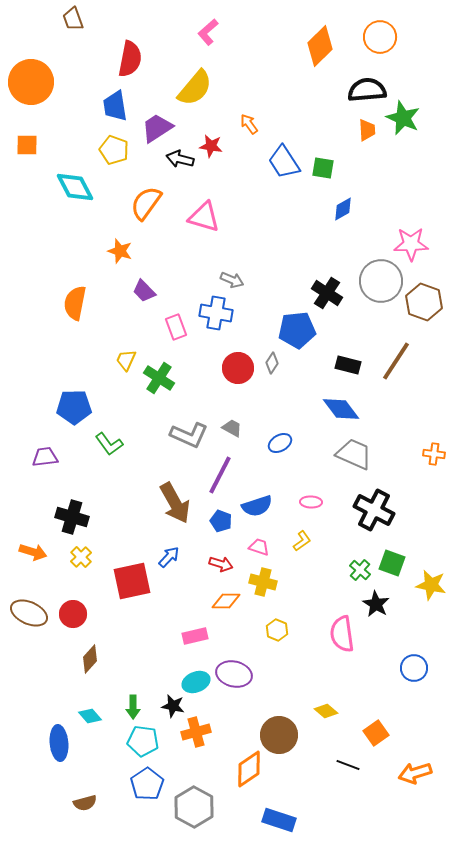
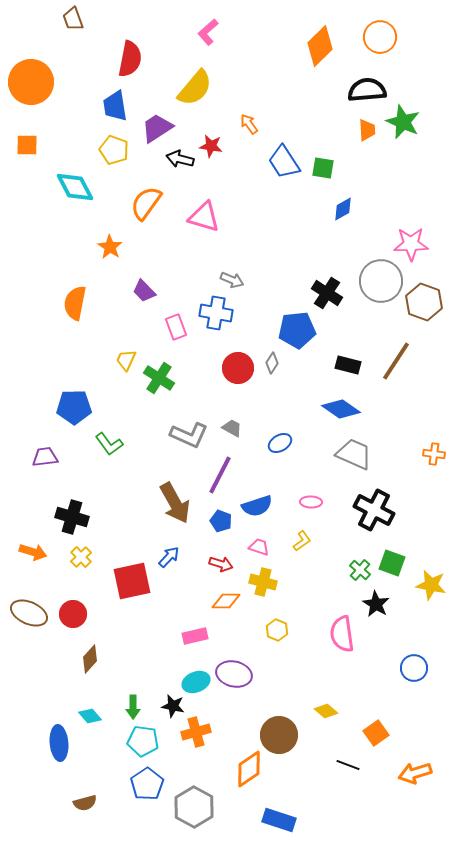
green star at (403, 118): moved 4 px down
orange star at (120, 251): moved 10 px left, 4 px up; rotated 15 degrees clockwise
blue diamond at (341, 409): rotated 18 degrees counterclockwise
